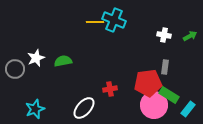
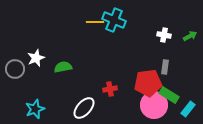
green semicircle: moved 6 px down
